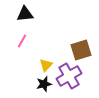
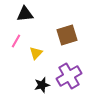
pink line: moved 6 px left
brown square: moved 14 px left, 15 px up
yellow triangle: moved 10 px left, 12 px up
black star: moved 2 px left, 1 px down
